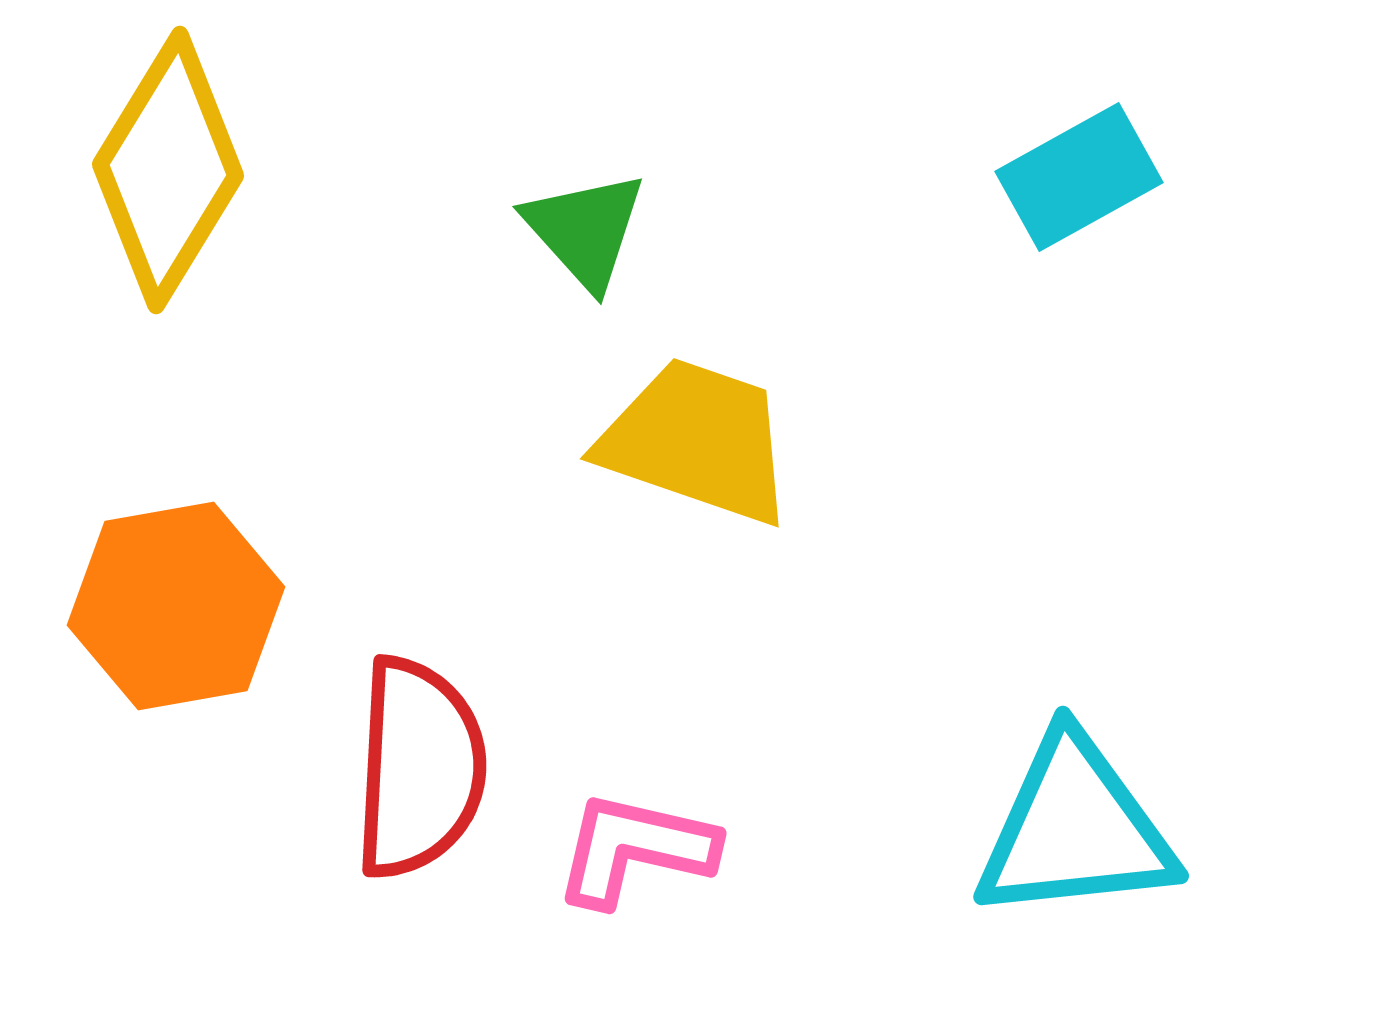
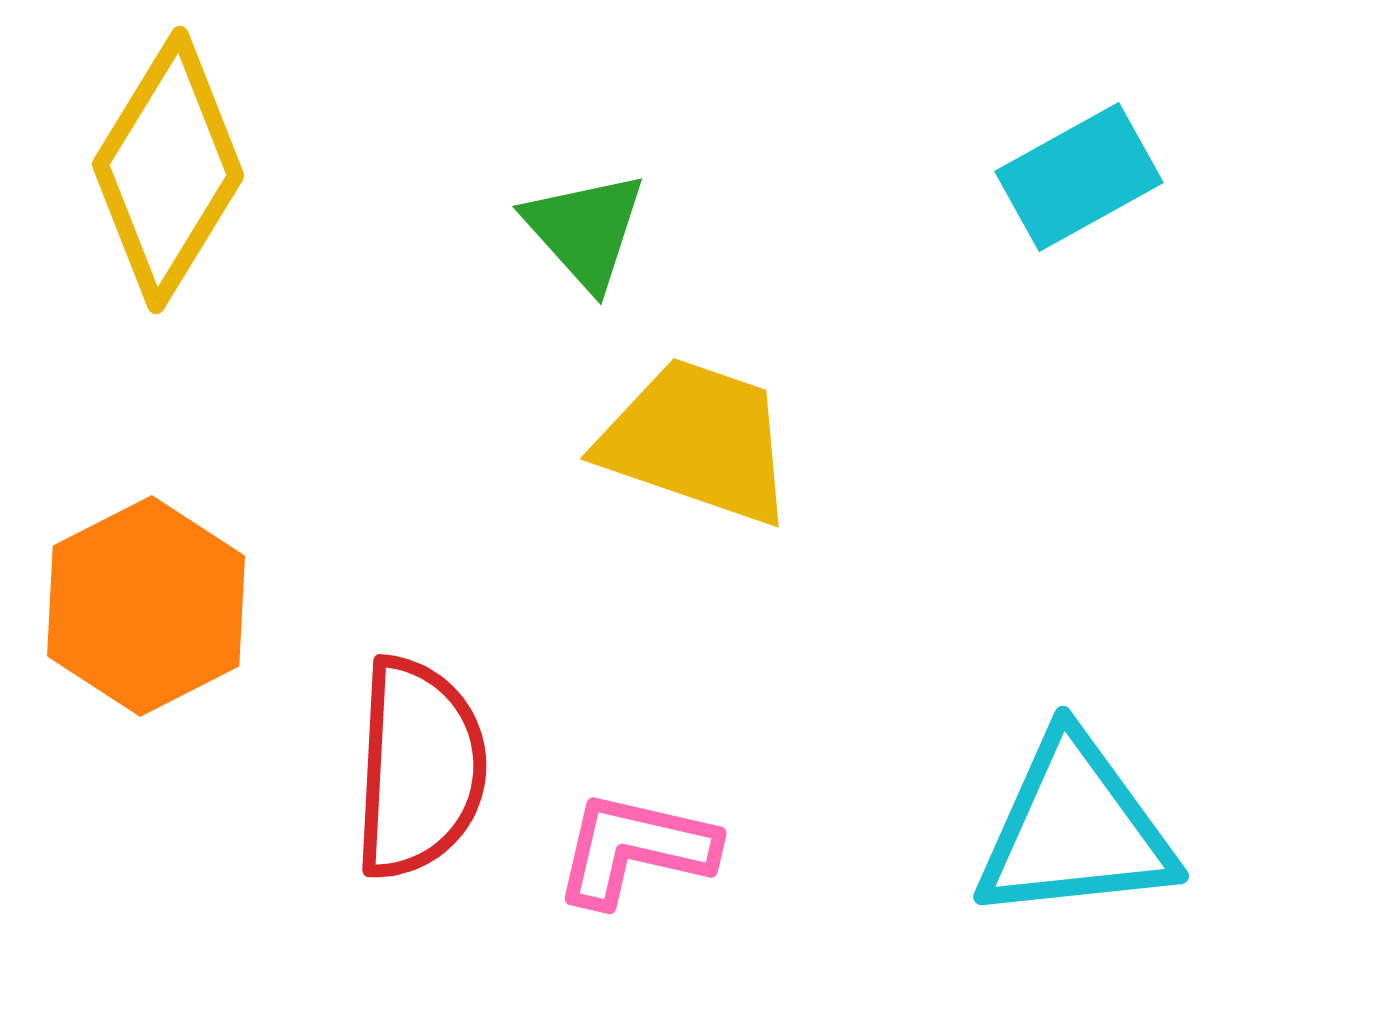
orange hexagon: moved 30 px left; rotated 17 degrees counterclockwise
